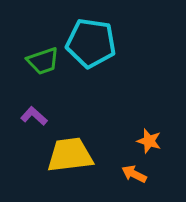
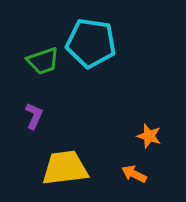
purple L-shape: rotated 72 degrees clockwise
orange star: moved 5 px up
yellow trapezoid: moved 5 px left, 13 px down
